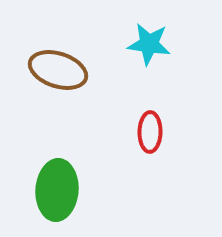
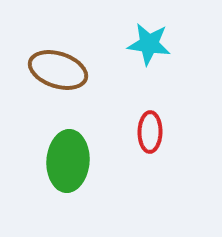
green ellipse: moved 11 px right, 29 px up
